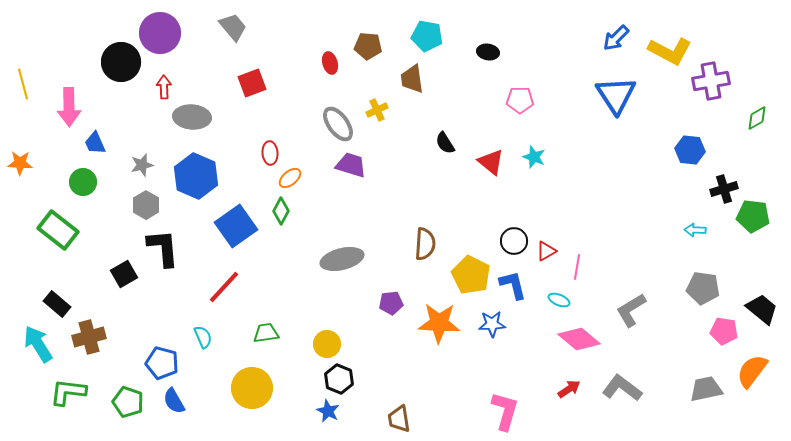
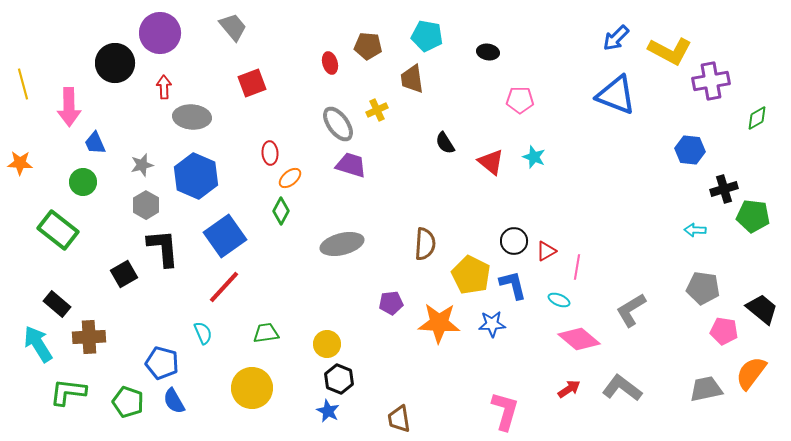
black circle at (121, 62): moved 6 px left, 1 px down
blue triangle at (616, 95): rotated 36 degrees counterclockwise
blue square at (236, 226): moved 11 px left, 10 px down
gray ellipse at (342, 259): moved 15 px up
brown cross at (89, 337): rotated 12 degrees clockwise
cyan semicircle at (203, 337): moved 4 px up
orange semicircle at (752, 371): moved 1 px left, 2 px down
